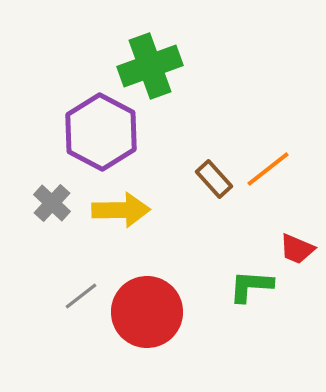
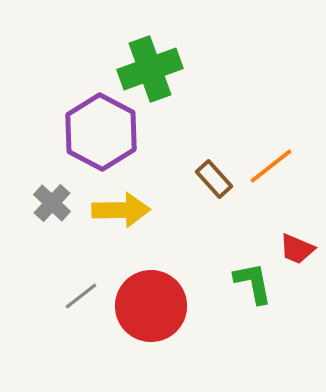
green cross: moved 3 px down
orange line: moved 3 px right, 3 px up
green L-shape: moved 2 px right, 3 px up; rotated 75 degrees clockwise
red circle: moved 4 px right, 6 px up
